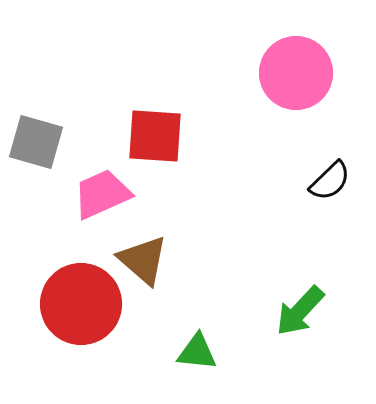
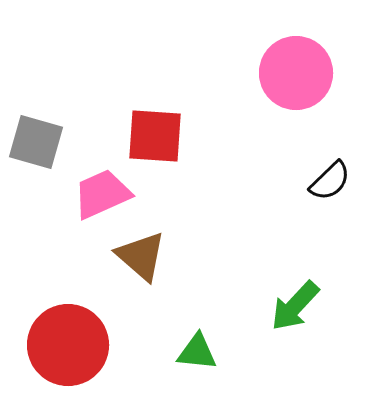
brown triangle: moved 2 px left, 4 px up
red circle: moved 13 px left, 41 px down
green arrow: moved 5 px left, 5 px up
